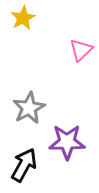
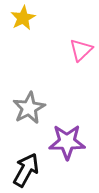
black arrow: moved 2 px right, 5 px down
